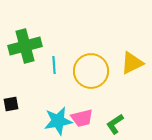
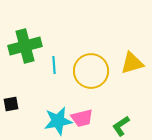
yellow triangle: rotated 10 degrees clockwise
green L-shape: moved 6 px right, 2 px down
